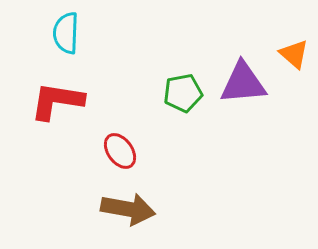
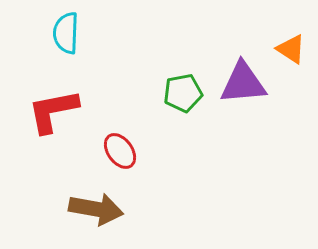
orange triangle: moved 3 px left, 5 px up; rotated 8 degrees counterclockwise
red L-shape: moved 4 px left, 10 px down; rotated 20 degrees counterclockwise
brown arrow: moved 32 px left
